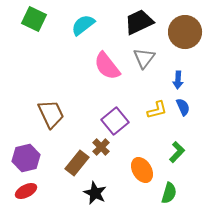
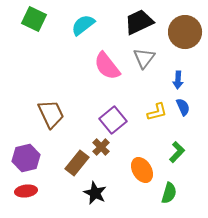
yellow L-shape: moved 2 px down
purple square: moved 2 px left, 1 px up
red ellipse: rotated 20 degrees clockwise
